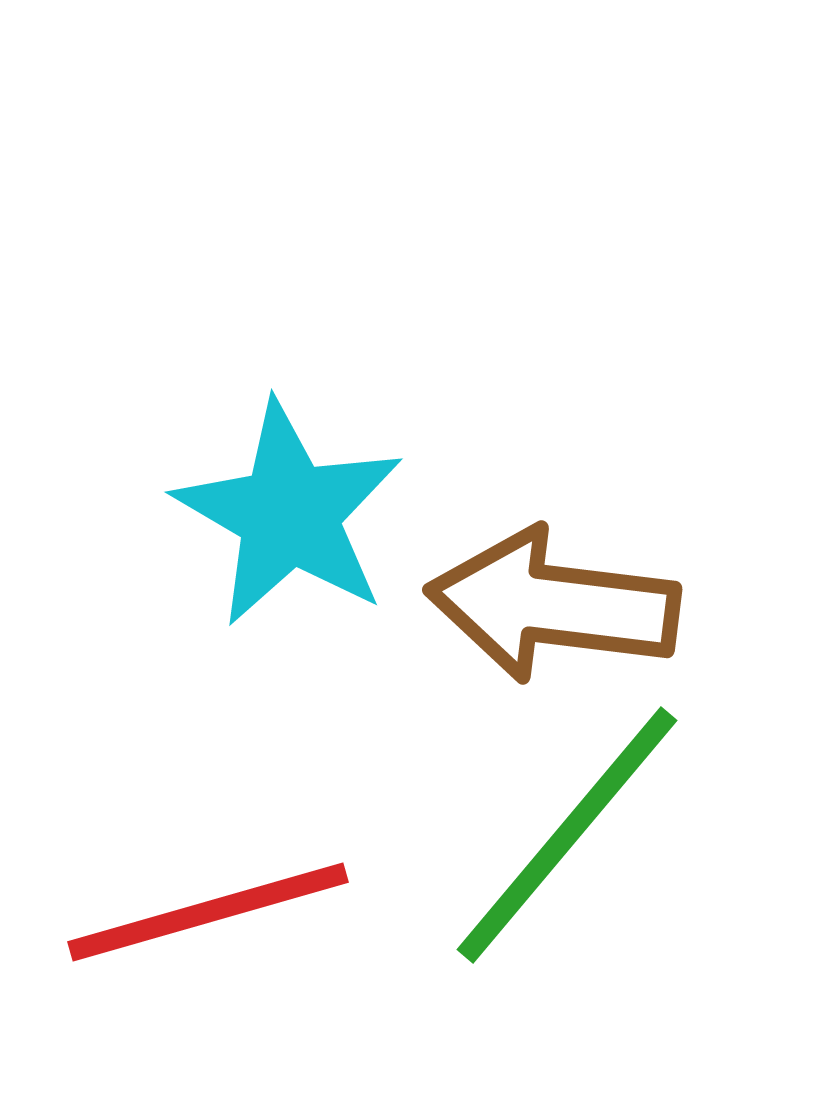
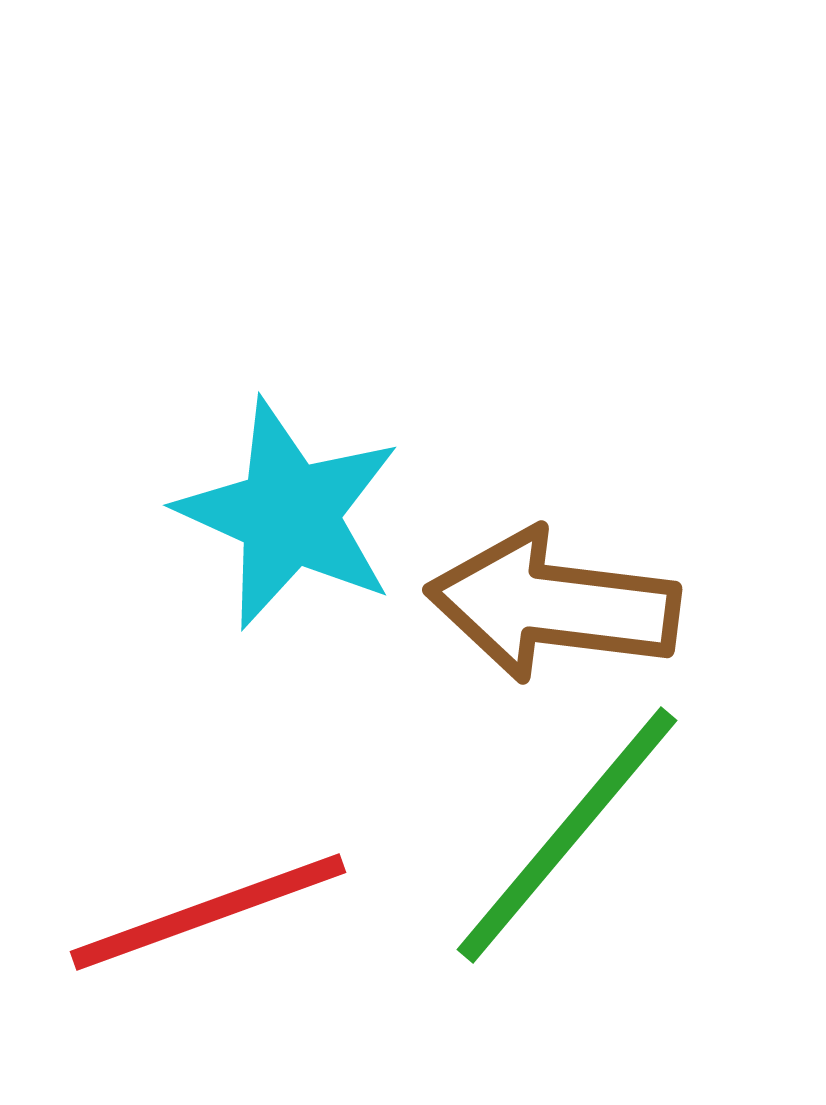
cyan star: rotated 6 degrees counterclockwise
red line: rotated 4 degrees counterclockwise
